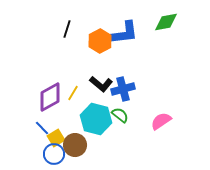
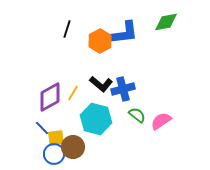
green semicircle: moved 17 px right
yellow square: rotated 24 degrees clockwise
brown circle: moved 2 px left, 2 px down
